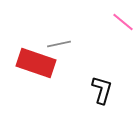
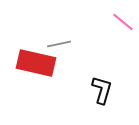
red rectangle: rotated 6 degrees counterclockwise
